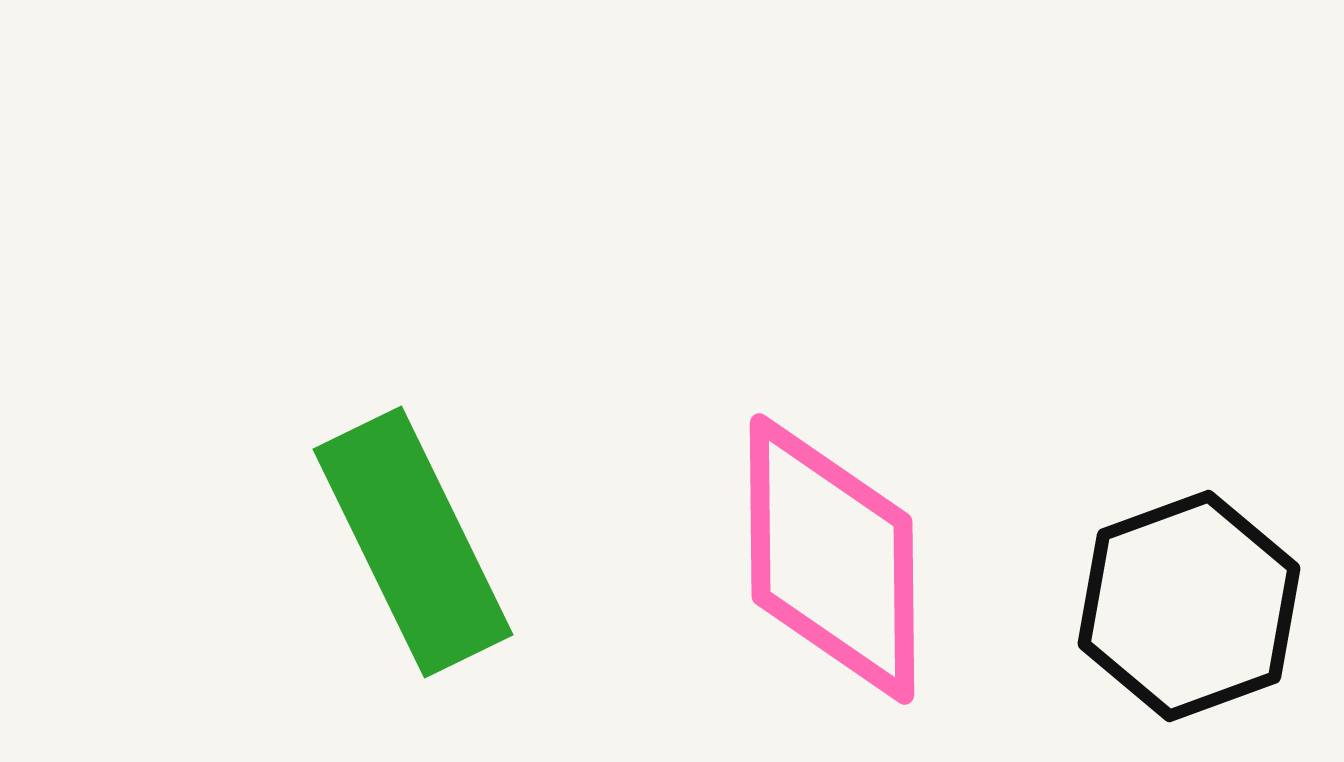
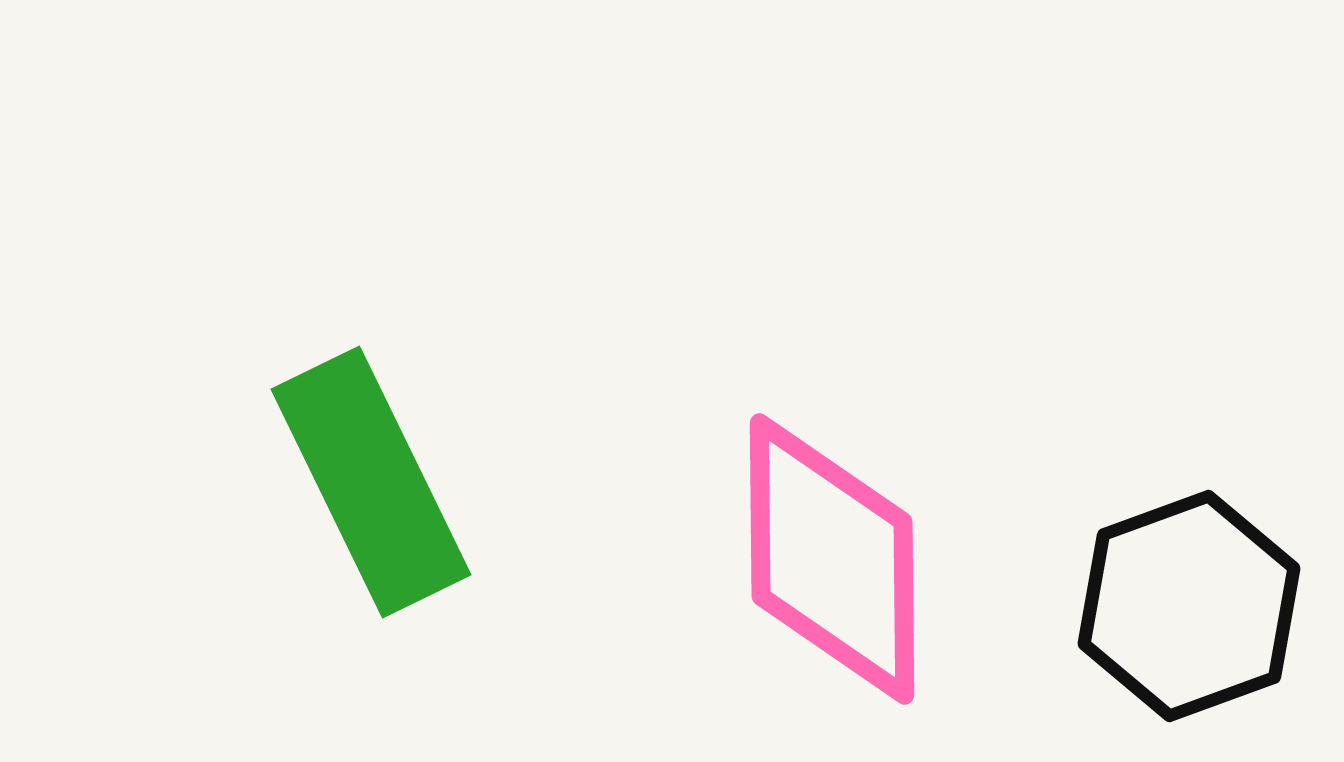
green rectangle: moved 42 px left, 60 px up
